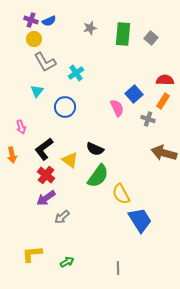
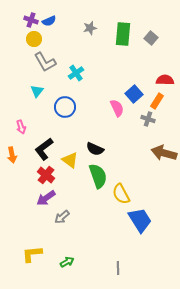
orange rectangle: moved 6 px left
green semicircle: rotated 55 degrees counterclockwise
